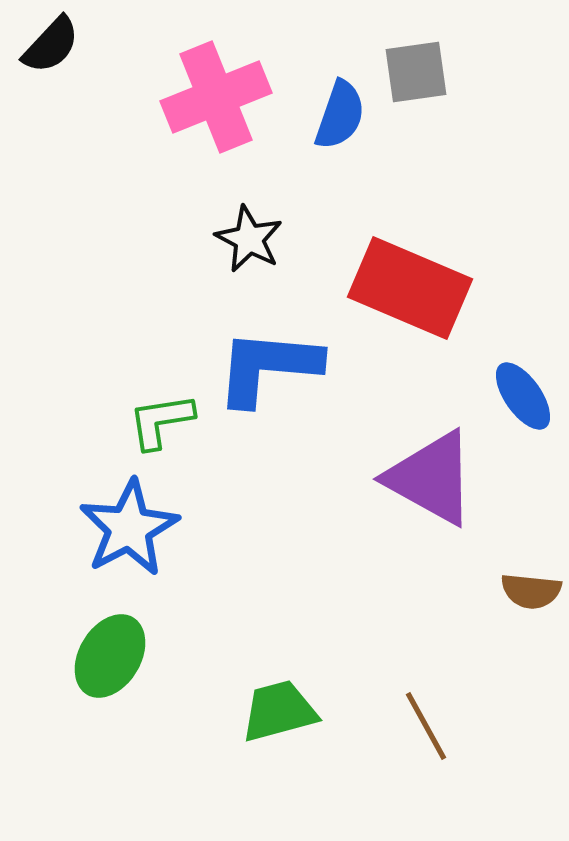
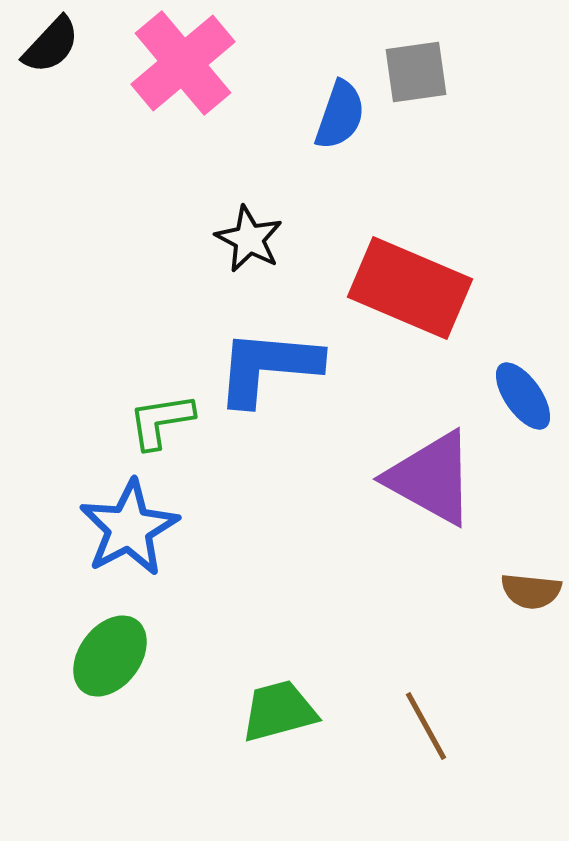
pink cross: moved 33 px left, 34 px up; rotated 18 degrees counterclockwise
green ellipse: rotated 6 degrees clockwise
